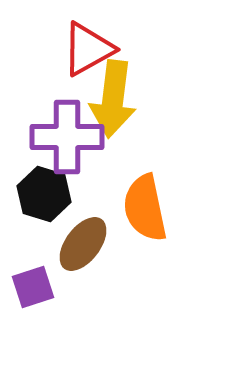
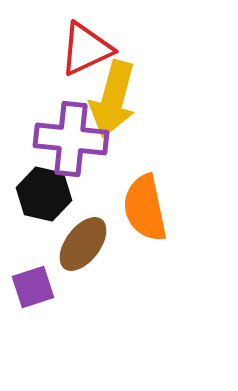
red triangle: moved 2 px left; rotated 4 degrees clockwise
yellow arrow: rotated 8 degrees clockwise
purple cross: moved 4 px right, 2 px down; rotated 6 degrees clockwise
black hexagon: rotated 4 degrees counterclockwise
